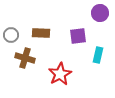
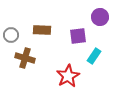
purple circle: moved 4 px down
brown rectangle: moved 1 px right, 3 px up
cyan rectangle: moved 4 px left, 1 px down; rotated 21 degrees clockwise
red star: moved 8 px right, 2 px down
